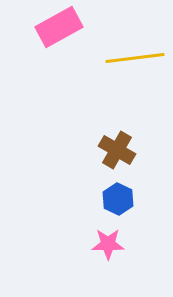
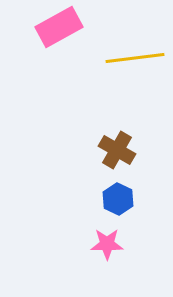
pink star: moved 1 px left
